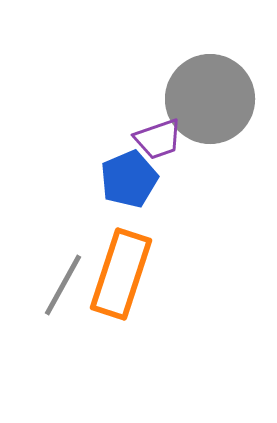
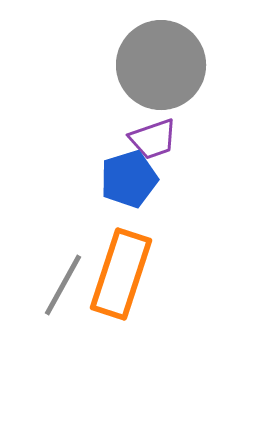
gray circle: moved 49 px left, 34 px up
purple trapezoid: moved 5 px left
blue pentagon: rotated 6 degrees clockwise
